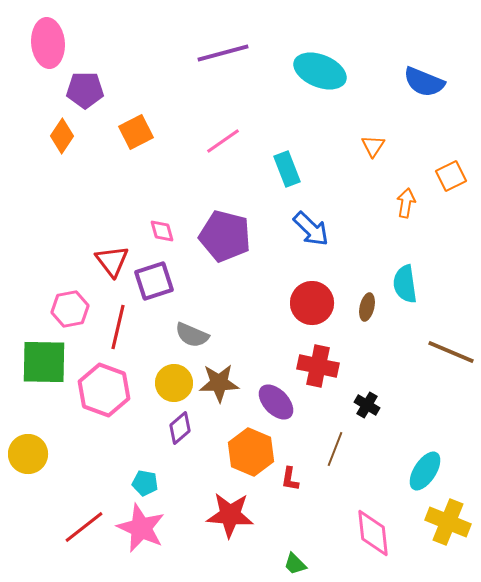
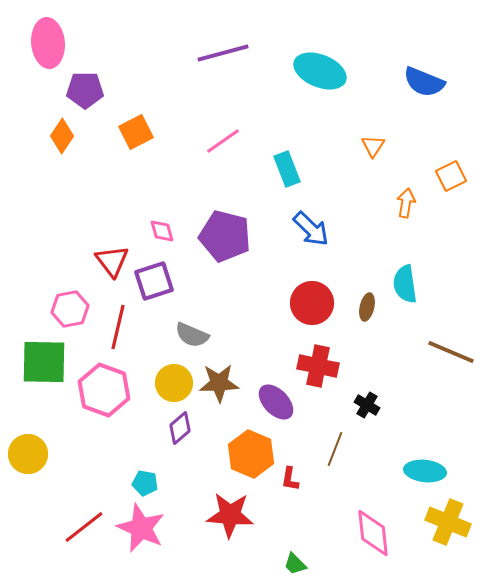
orange hexagon at (251, 452): moved 2 px down
cyan ellipse at (425, 471): rotated 63 degrees clockwise
